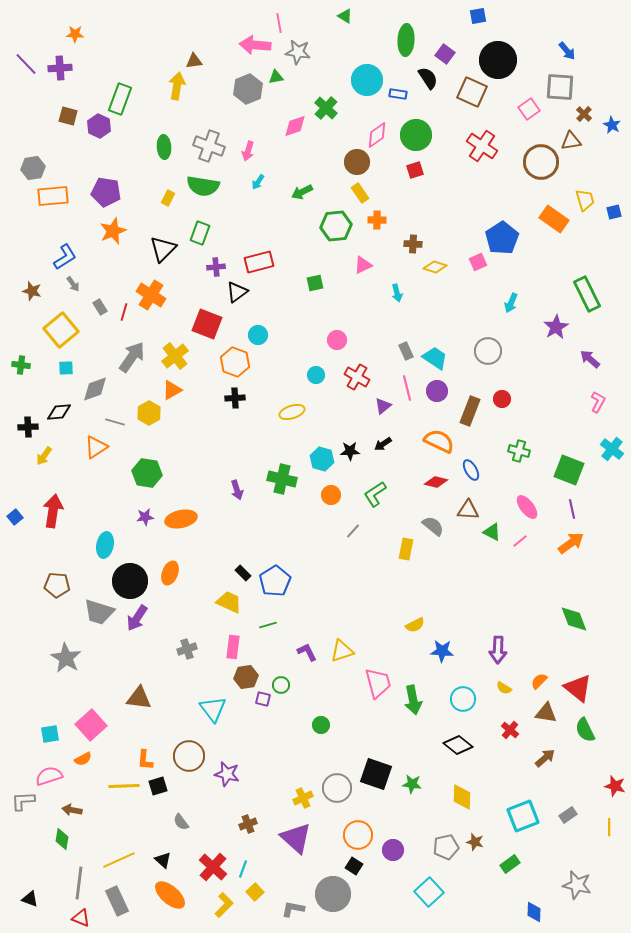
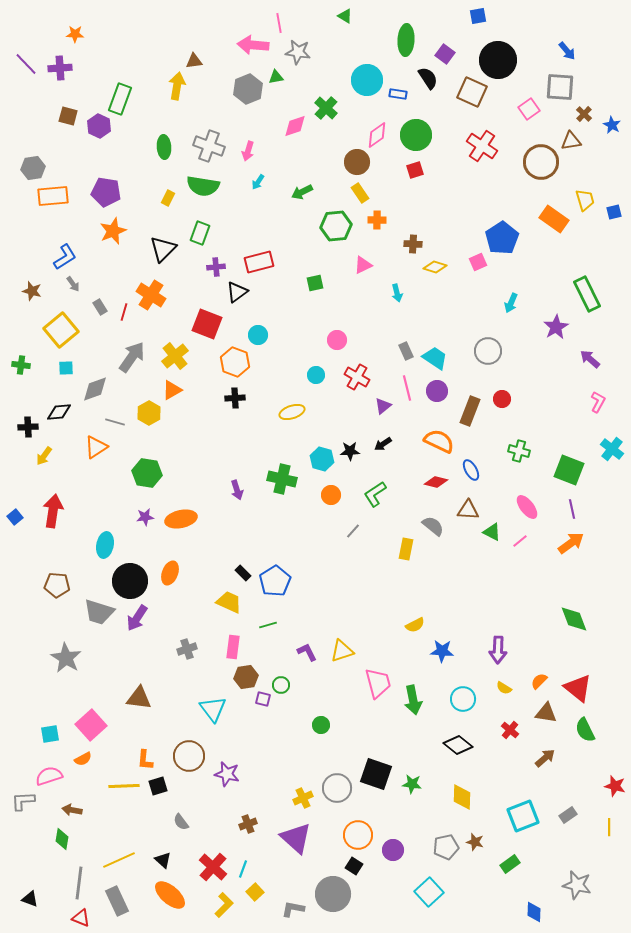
pink arrow at (255, 45): moved 2 px left
